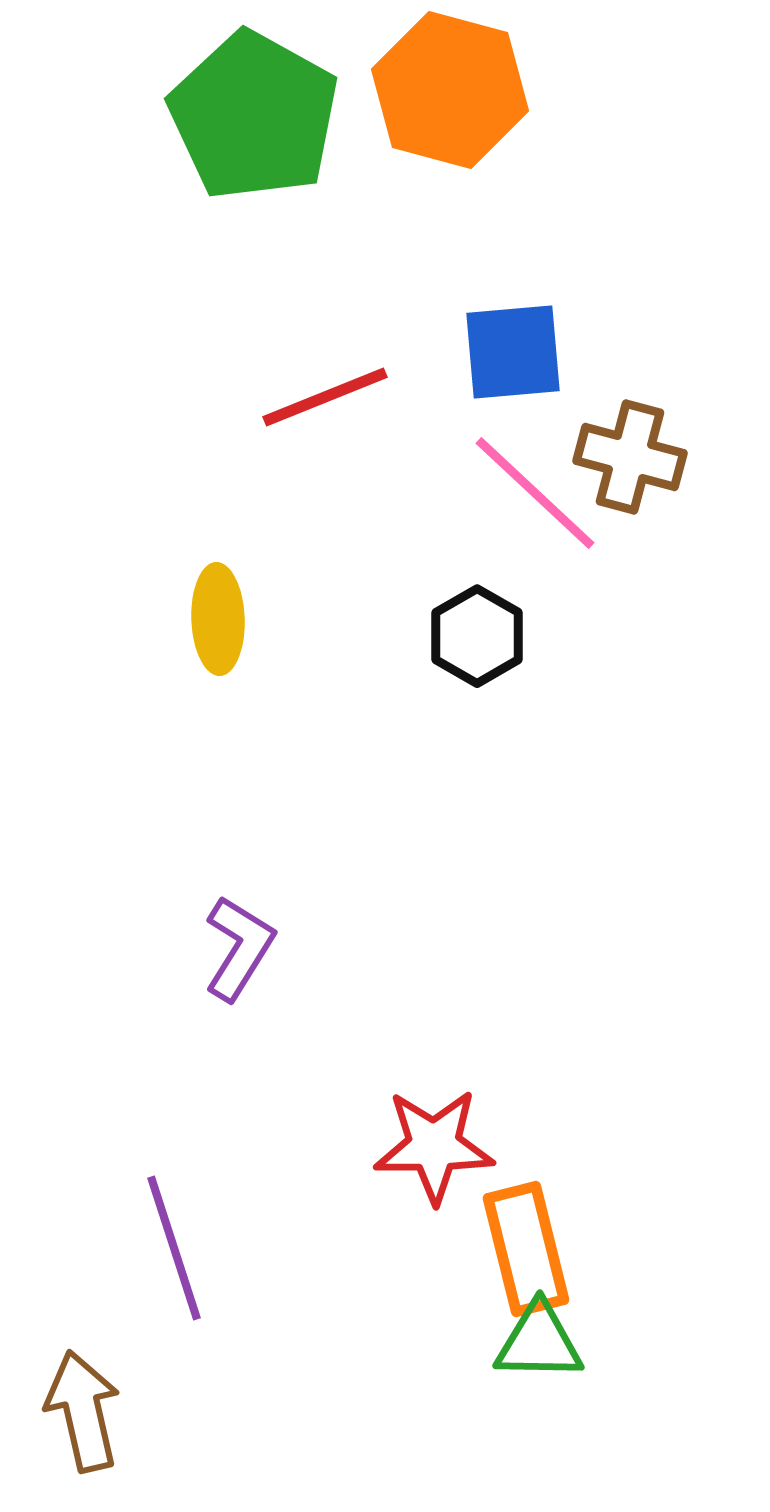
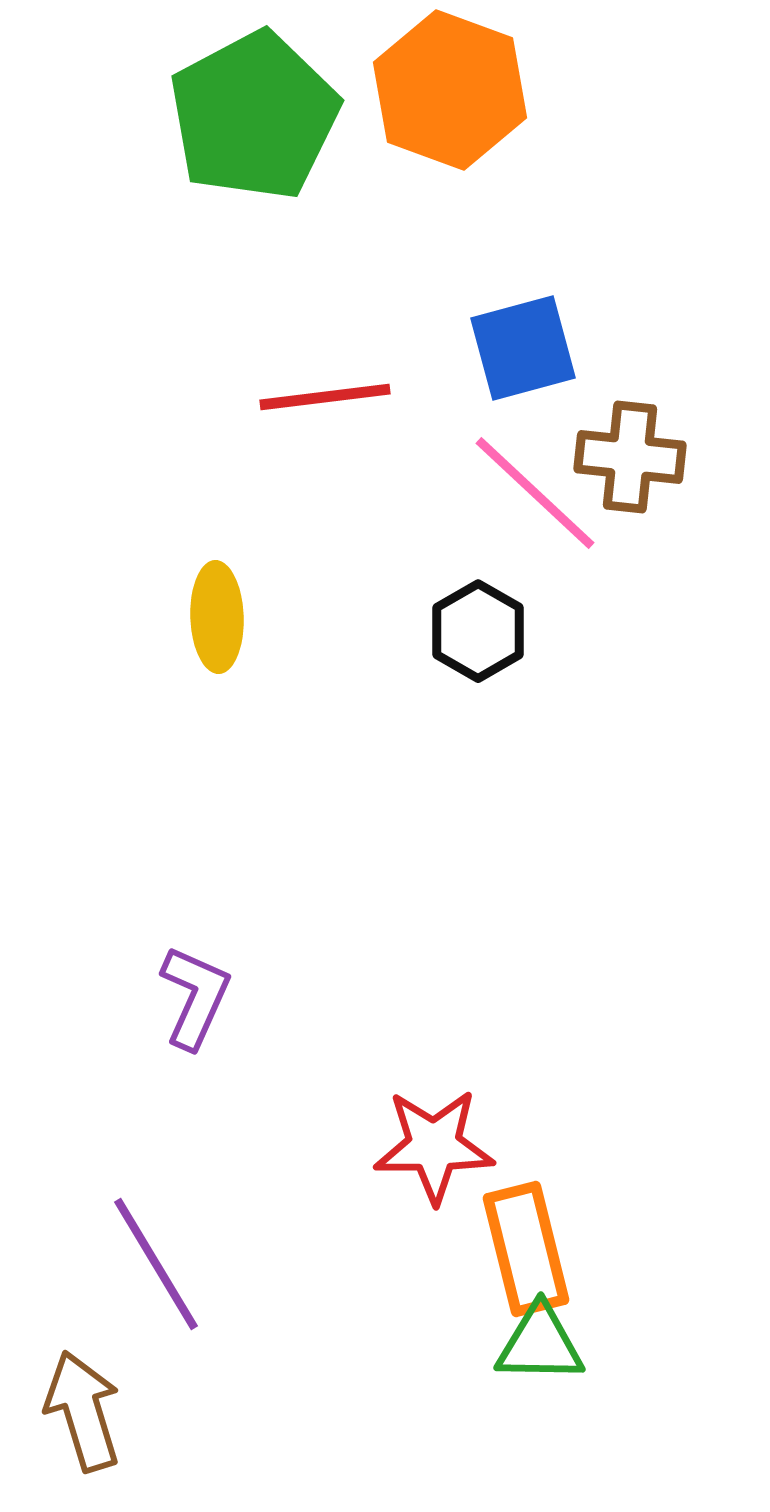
orange hexagon: rotated 5 degrees clockwise
green pentagon: rotated 15 degrees clockwise
blue square: moved 10 px right, 4 px up; rotated 10 degrees counterclockwise
red line: rotated 15 degrees clockwise
brown cross: rotated 9 degrees counterclockwise
yellow ellipse: moved 1 px left, 2 px up
black hexagon: moved 1 px right, 5 px up
purple L-shape: moved 44 px left, 49 px down; rotated 8 degrees counterclockwise
purple line: moved 18 px left, 16 px down; rotated 13 degrees counterclockwise
green triangle: moved 1 px right, 2 px down
brown arrow: rotated 4 degrees counterclockwise
